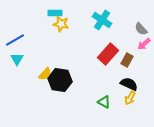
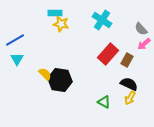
yellow semicircle: rotated 88 degrees counterclockwise
